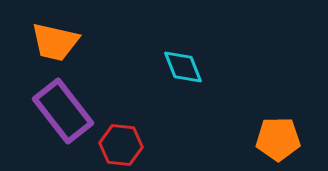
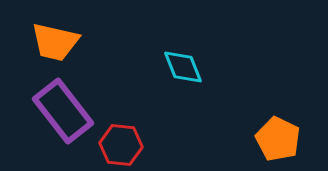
orange pentagon: rotated 27 degrees clockwise
